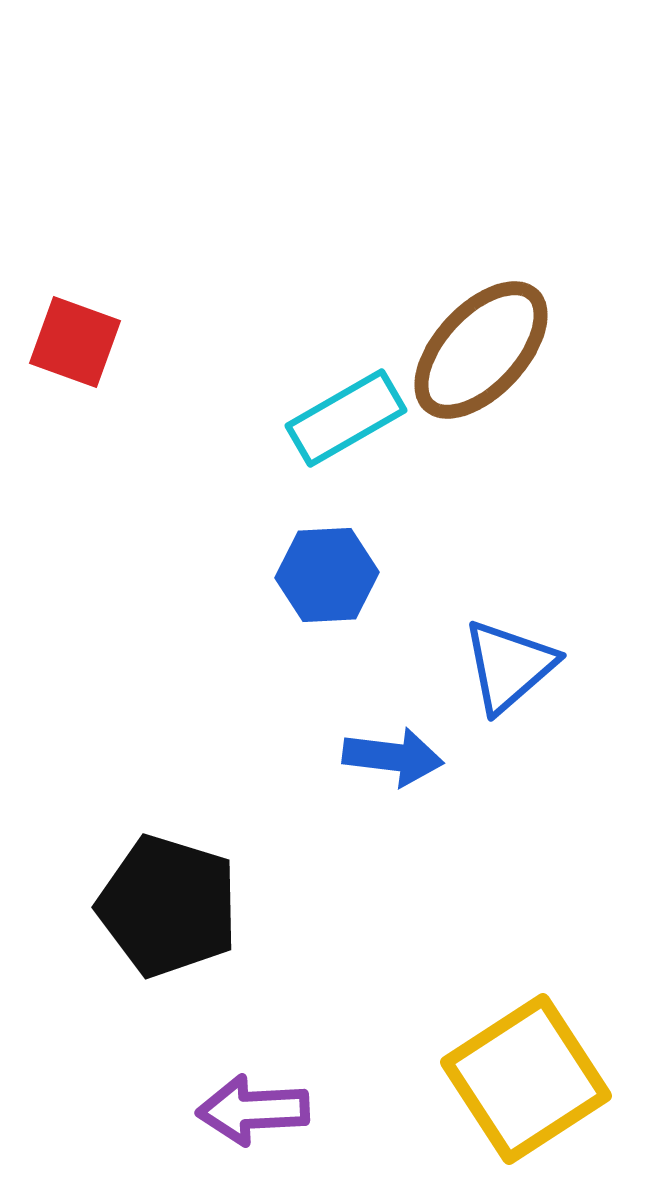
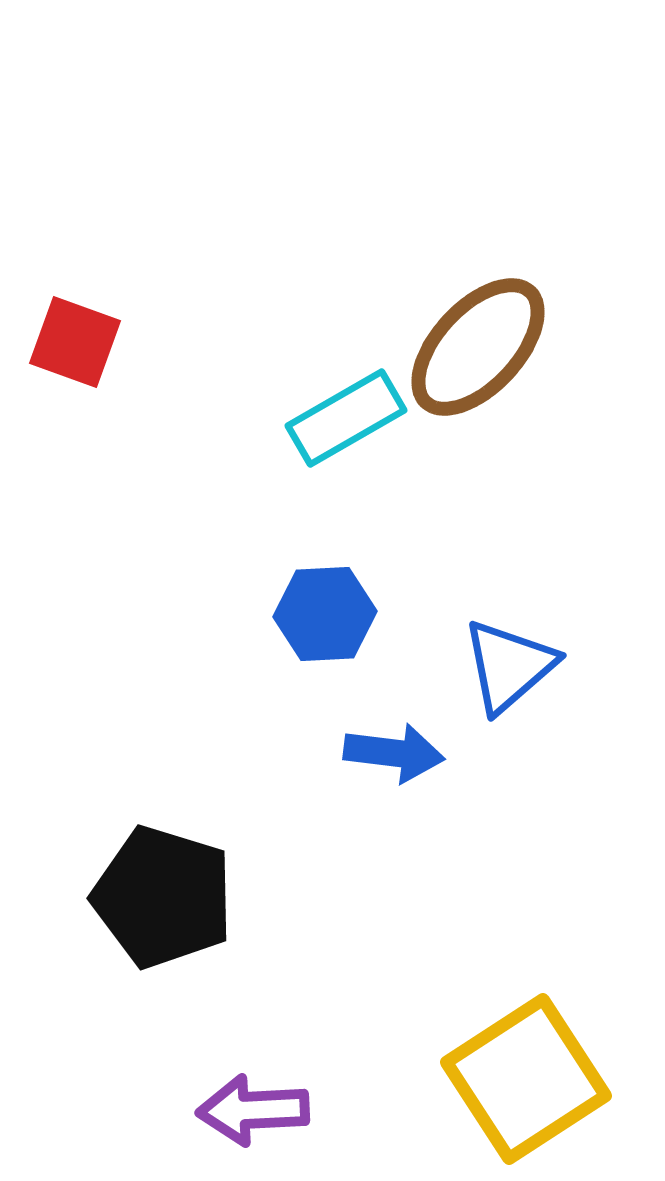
brown ellipse: moved 3 px left, 3 px up
blue hexagon: moved 2 px left, 39 px down
blue arrow: moved 1 px right, 4 px up
black pentagon: moved 5 px left, 9 px up
